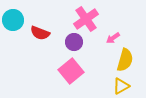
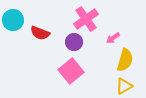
yellow triangle: moved 3 px right
